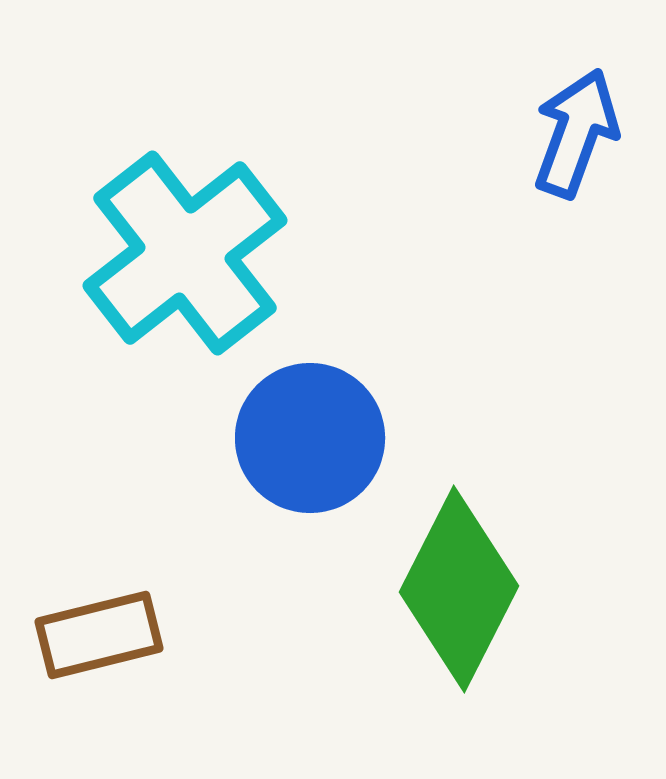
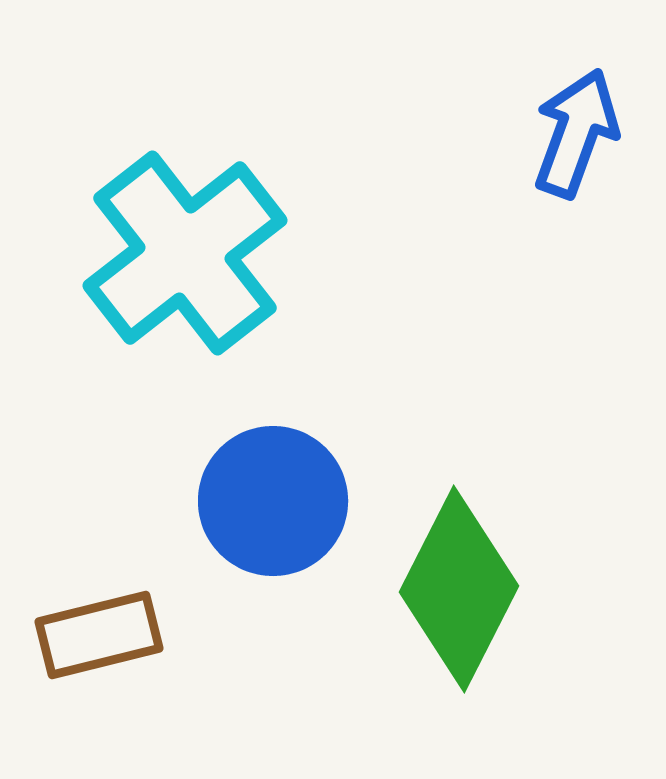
blue circle: moved 37 px left, 63 px down
